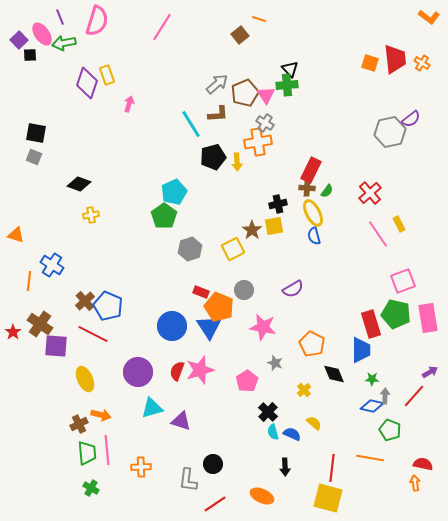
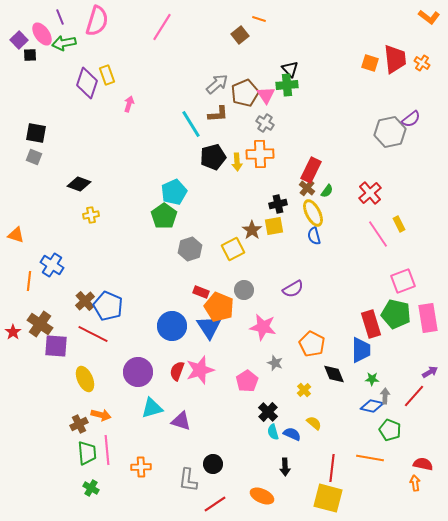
orange cross at (258, 142): moved 2 px right, 12 px down; rotated 8 degrees clockwise
brown cross at (307, 188): rotated 35 degrees clockwise
